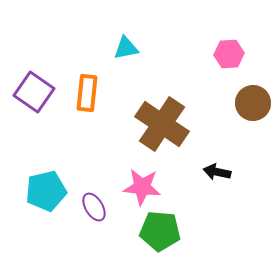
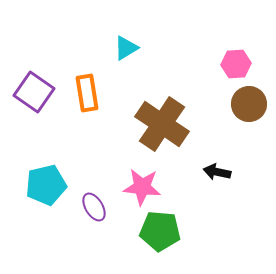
cyan triangle: rotated 20 degrees counterclockwise
pink hexagon: moved 7 px right, 10 px down
orange rectangle: rotated 15 degrees counterclockwise
brown circle: moved 4 px left, 1 px down
cyan pentagon: moved 6 px up
